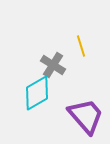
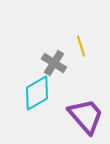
gray cross: moved 1 px right, 2 px up
